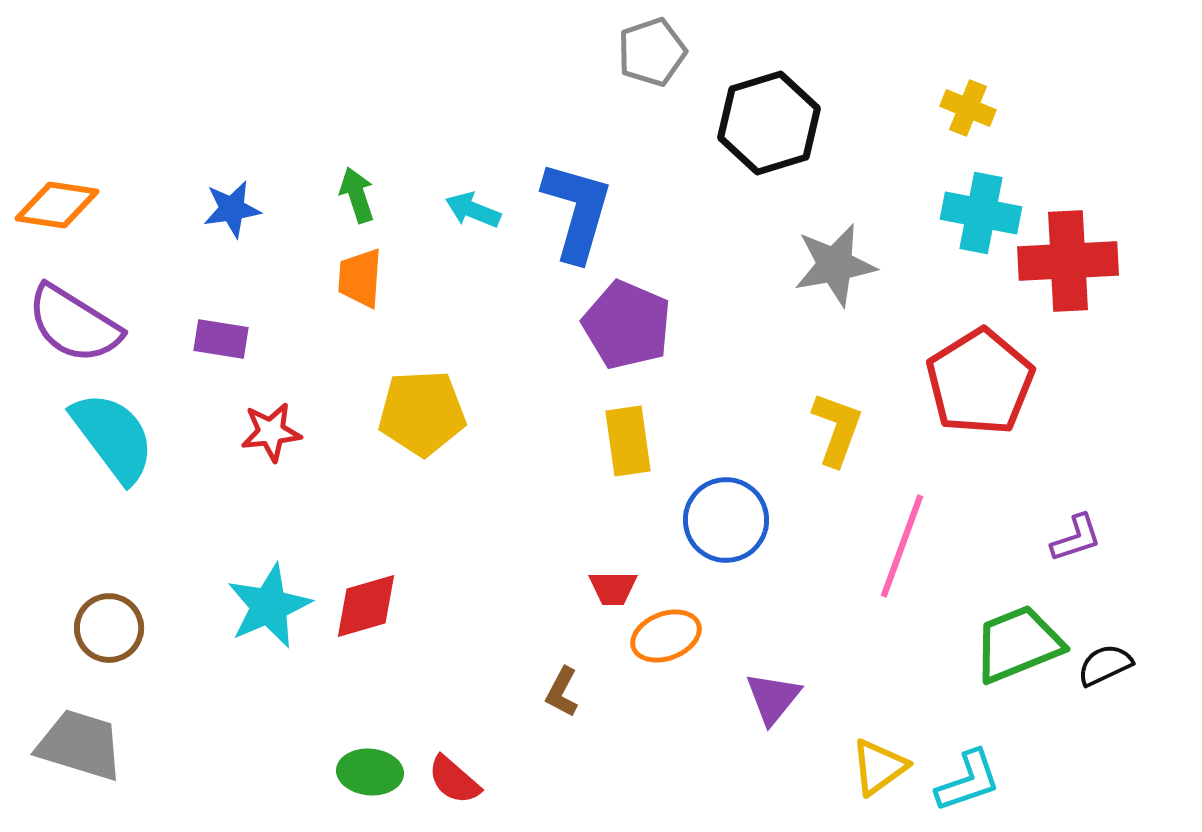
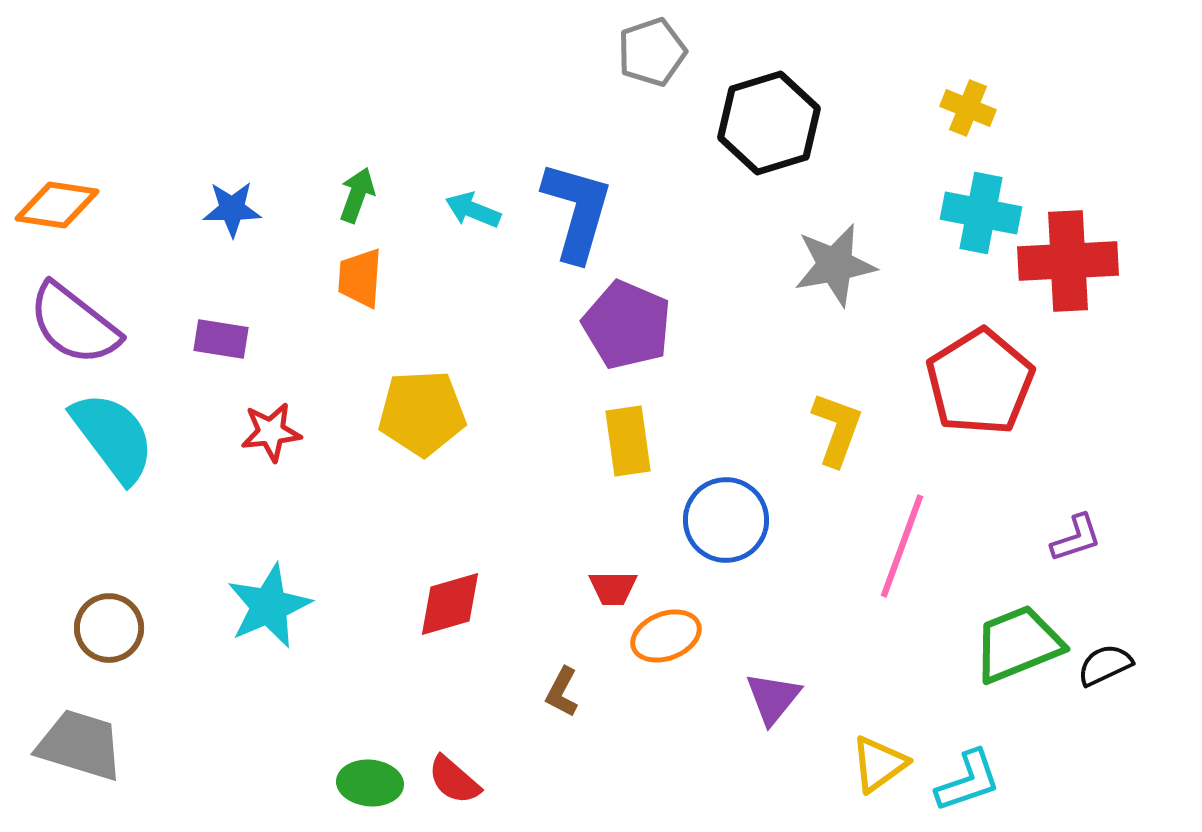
green arrow: rotated 38 degrees clockwise
blue star: rotated 8 degrees clockwise
purple semicircle: rotated 6 degrees clockwise
red diamond: moved 84 px right, 2 px up
yellow triangle: moved 3 px up
green ellipse: moved 11 px down
